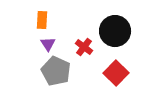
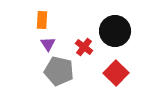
gray pentagon: moved 3 px right; rotated 12 degrees counterclockwise
